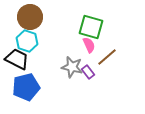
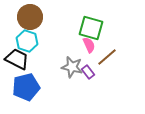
green square: moved 1 px down
